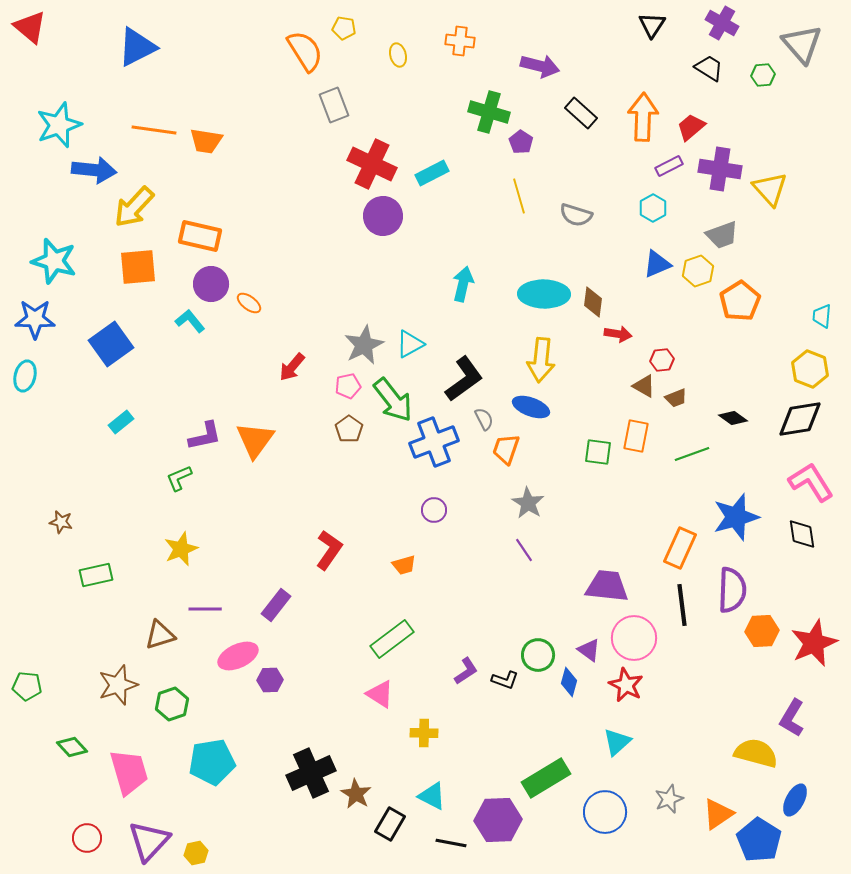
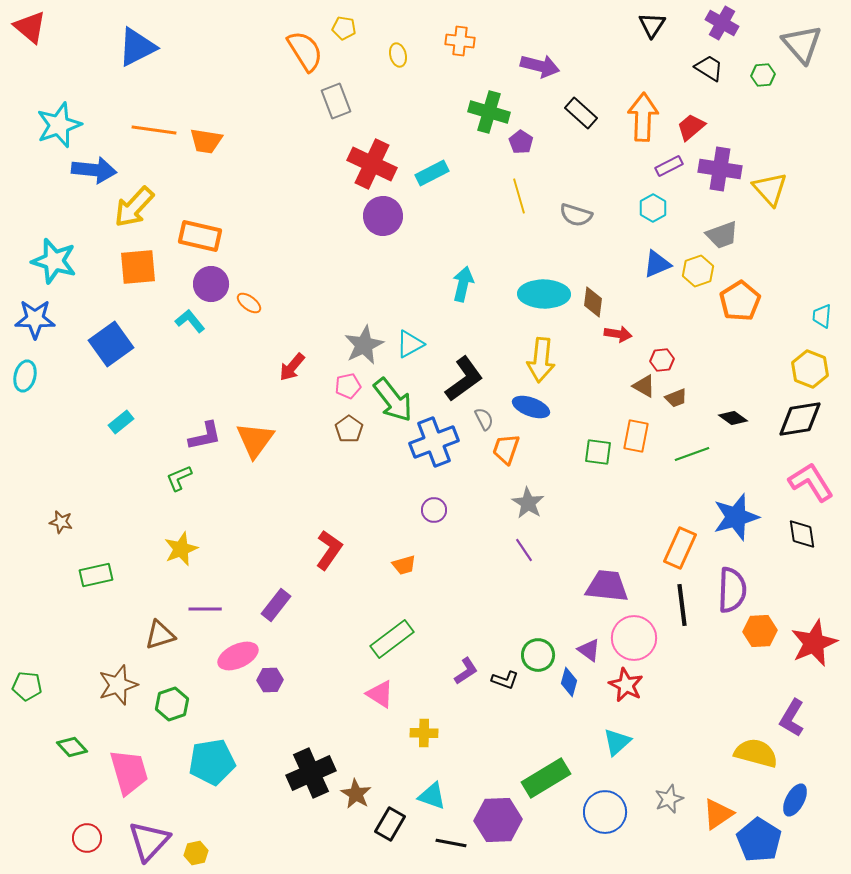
gray rectangle at (334, 105): moved 2 px right, 4 px up
orange hexagon at (762, 631): moved 2 px left
cyan triangle at (432, 796): rotated 8 degrees counterclockwise
